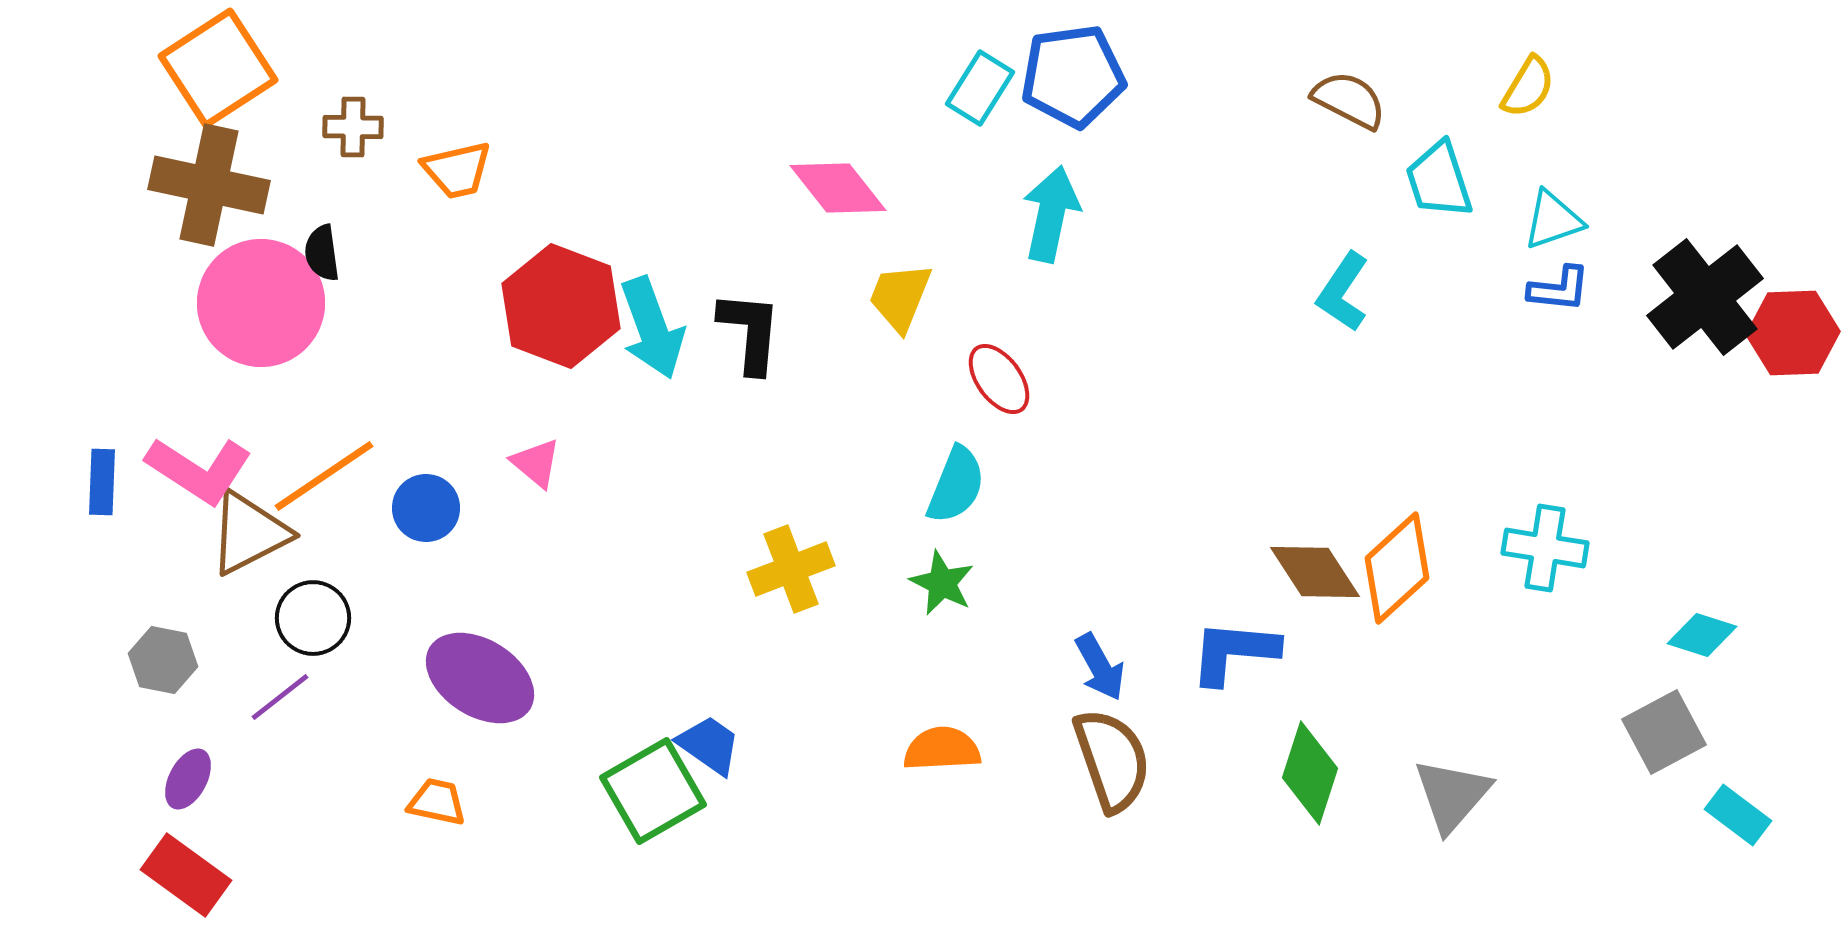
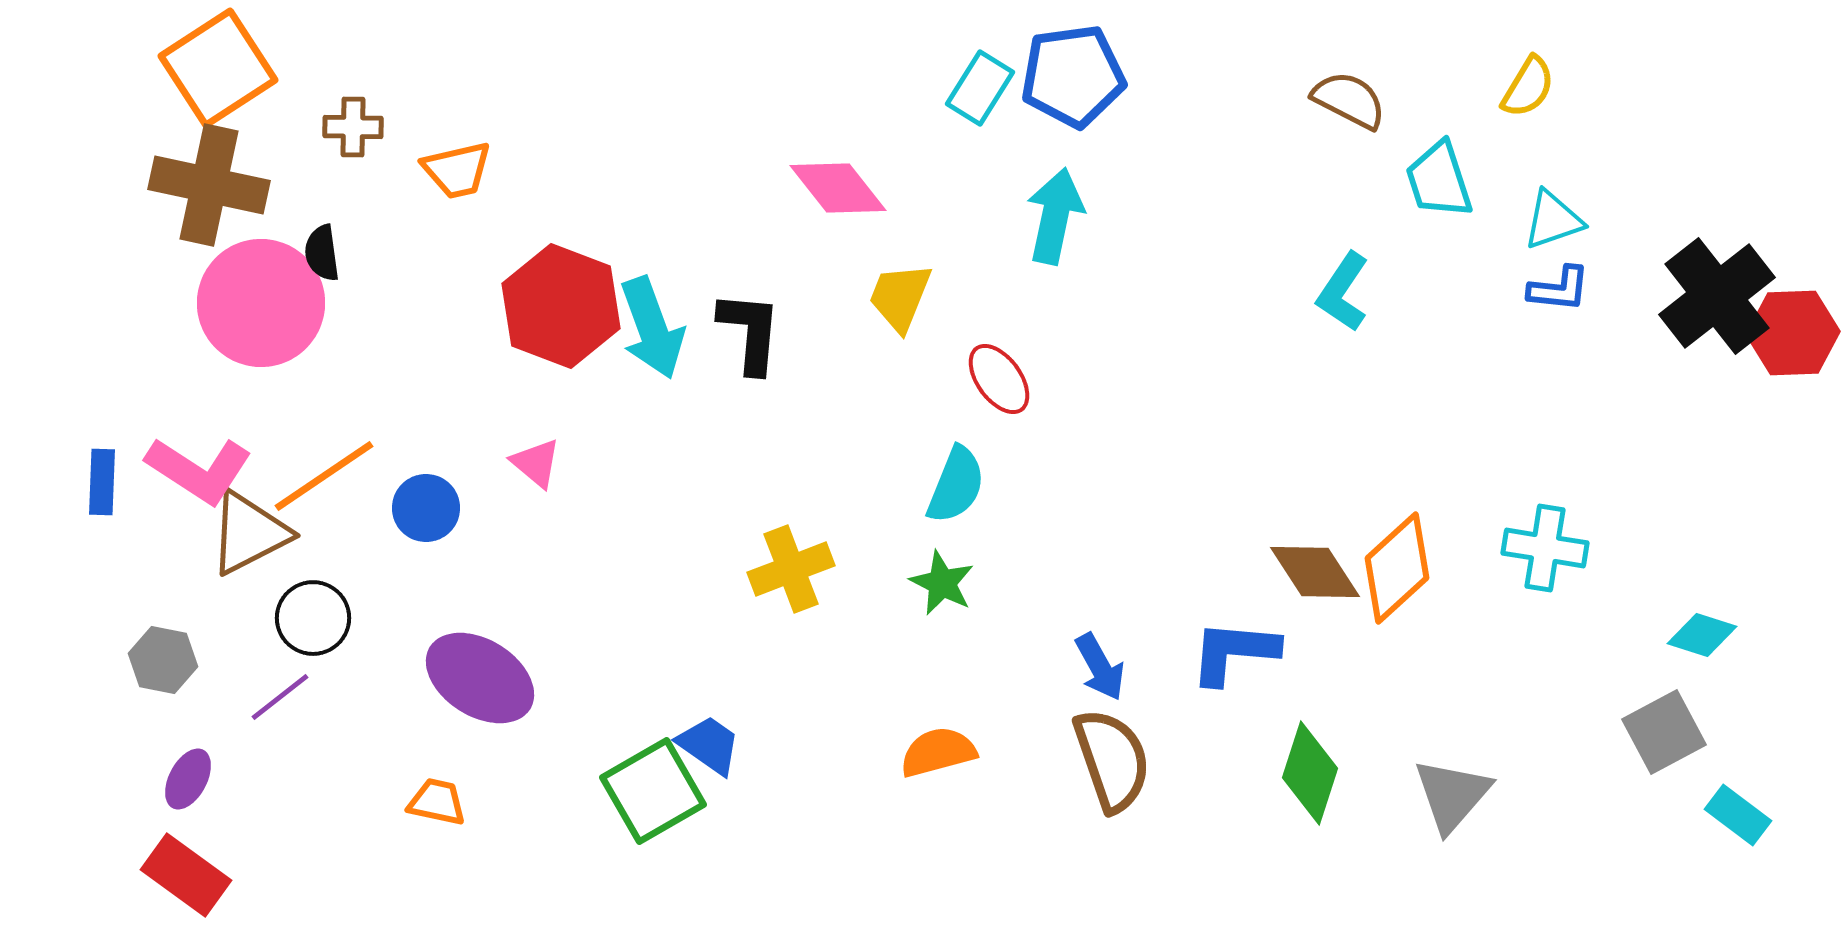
cyan arrow at (1051, 214): moved 4 px right, 2 px down
black cross at (1705, 297): moved 12 px right, 1 px up
orange semicircle at (942, 749): moved 4 px left, 3 px down; rotated 12 degrees counterclockwise
